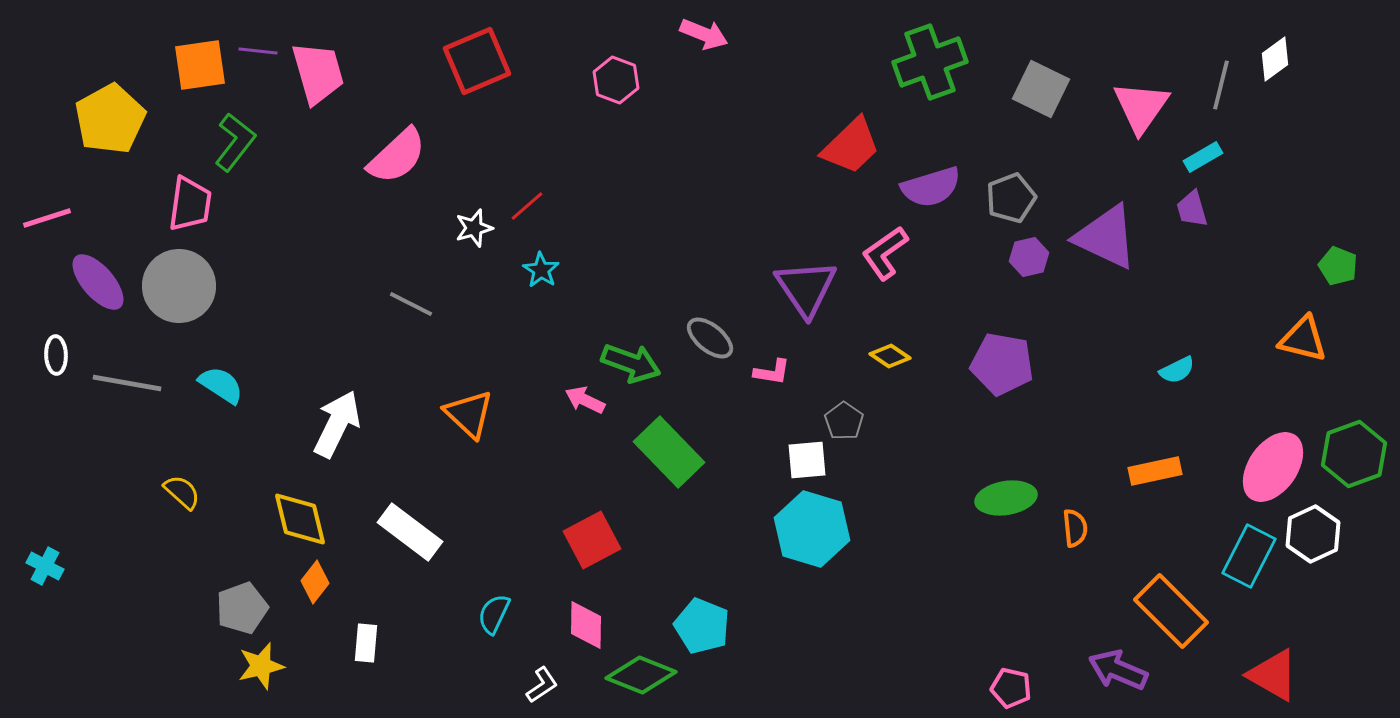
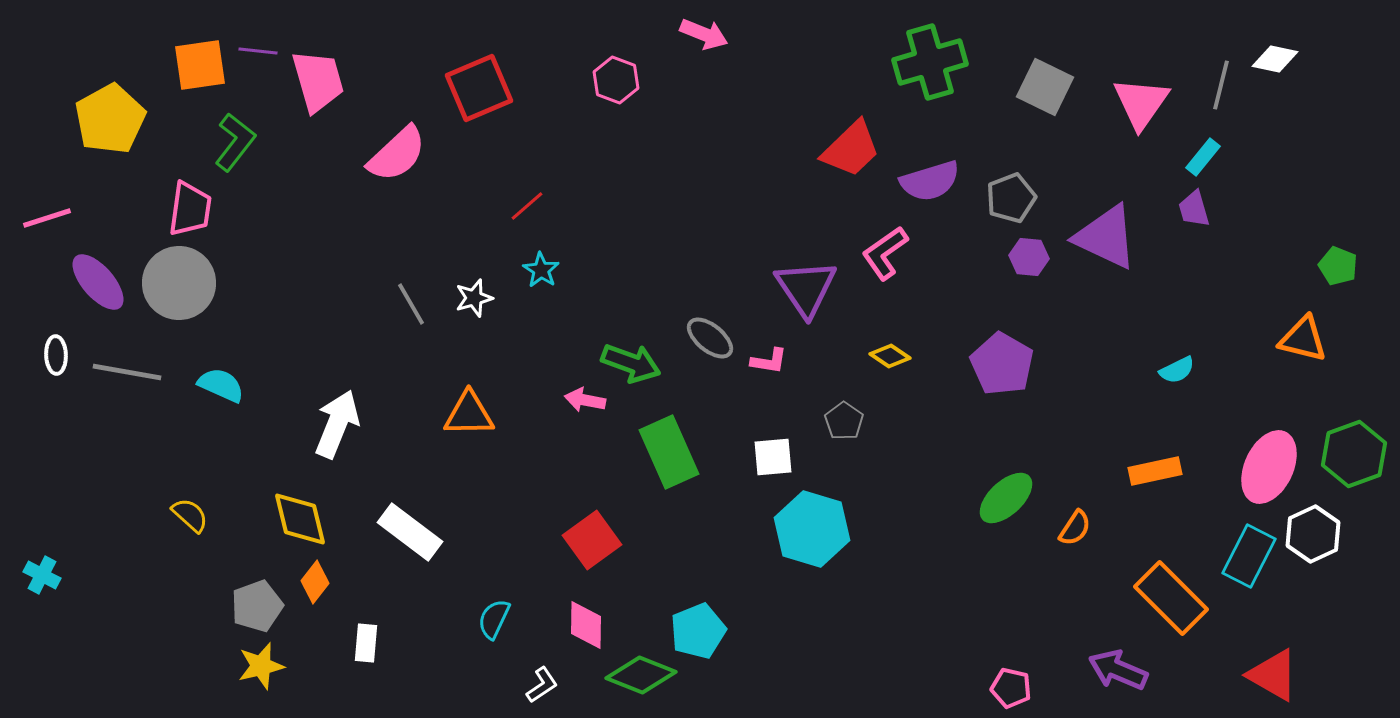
white diamond at (1275, 59): rotated 48 degrees clockwise
red square at (477, 61): moved 2 px right, 27 px down
green cross at (930, 62): rotated 4 degrees clockwise
pink trapezoid at (318, 73): moved 8 px down
gray square at (1041, 89): moved 4 px right, 2 px up
pink triangle at (1141, 107): moved 4 px up
red trapezoid at (851, 146): moved 3 px down
pink semicircle at (397, 156): moved 2 px up
cyan rectangle at (1203, 157): rotated 21 degrees counterclockwise
purple semicircle at (931, 187): moved 1 px left, 6 px up
pink trapezoid at (190, 204): moved 5 px down
purple trapezoid at (1192, 209): moved 2 px right
white star at (474, 228): moved 70 px down
purple hexagon at (1029, 257): rotated 18 degrees clockwise
gray circle at (179, 286): moved 3 px up
gray line at (411, 304): rotated 33 degrees clockwise
purple pentagon at (1002, 364): rotated 20 degrees clockwise
pink L-shape at (772, 372): moved 3 px left, 11 px up
gray line at (127, 383): moved 11 px up
cyan semicircle at (221, 385): rotated 9 degrees counterclockwise
pink arrow at (585, 400): rotated 15 degrees counterclockwise
orange triangle at (469, 414): rotated 44 degrees counterclockwise
white arrow at (337, 424): rotated 4 degrees counterclockwise
green rectangle at (669, 452): rotated 20 degrees clockwise
white square at (807, 460): moved 34 px left, 3 px up
pink ellipse at (1273, 467): moved 4 px left; rotated 10 degrees counterclockwise
yellow semicircle at (182, 492): moved 8 px right, 23 px down
green ellipse at (1006, 498): rotated 34 degrees counterclockwise
orange semicircle at (1075, 528): rotated 39 degrees clockwise
red square at (592, 540): rotated 8 degrees counterclockwise
cyan cross at (45, 566): moved 3 px left, 9 px down
gray pentagon at (242, 608): moved 15 px right, 2 px up
orange rectangle at (1171, 611): moved 13 px up
cyan semicircle at (494, 614): moved 5 px down
cyan pentagon at (702, 626): moved 4 px left, 5 px down; rotated 28 degrees clockwise
